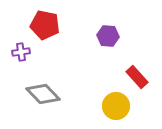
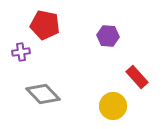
yellow circle: moved 3 px left
